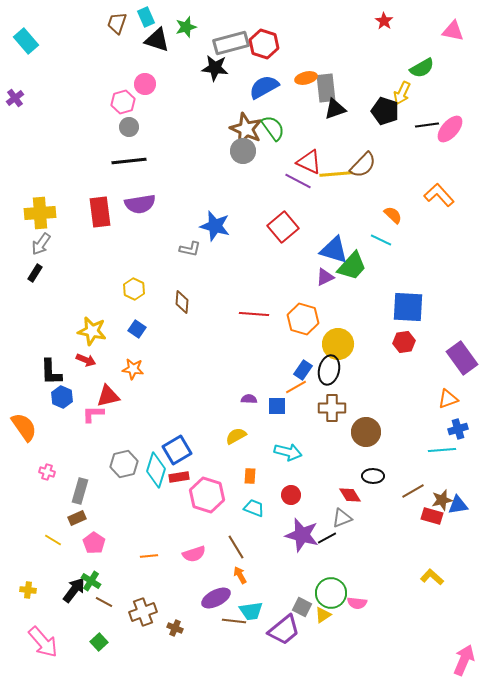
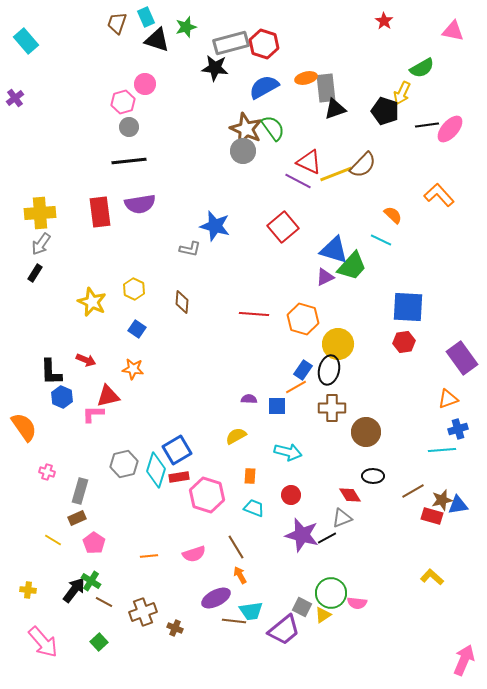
yellow line at (336, 174): rotated 16 degrees counterclockwise
yellow star at (92, 331): moved 29 px up; rotated 12 degrees clockwise
